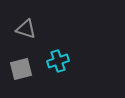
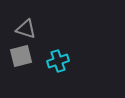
gray square: moved 13 px up
